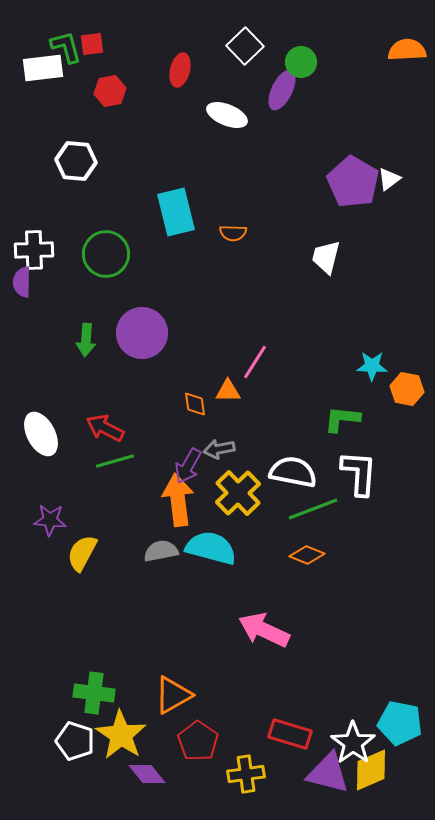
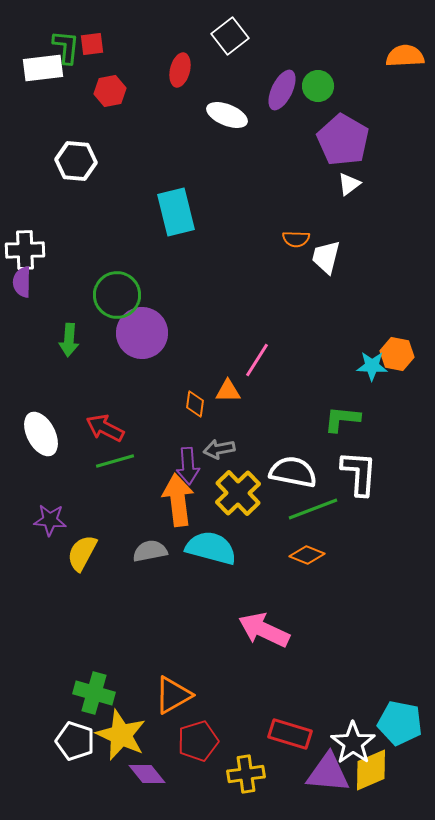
white square at (245, 46): moved 15 px left, 10 px up; rotated 6 degrees clockwise
green L-shape at (66, 47): rotated 21 degrees clockwise
orange semicircle at (407, 50): moved 2 px left, 6 px down
green circle at (301, 62): moved 17 px right, 24 px down
white triangle at (389, 179): moved 40 px left, 5 px down
purple pentagon at (353, 182): moved 10 px left, 42 px up
orange semicircle at (233, 233): moved 63 px right, 6 px down
white cross at (34, 250): moved 9 px left
green circle at (106, 254): moved 11 px right, 41 px down
green arrow at (86, 340): moved 17 px left
pink line at (255, 362): moved 2 px right, 2 px up
orange hexagon at (407, 389): moved 10 px left, 35 px up
orange diamond at (195, 404): rotated 16 degrees clockwise
purple arrow at (188, 466): rotated 33 degrees counterclockwise
gray semicircle at (161, 551): moved 11 px left
green cross at (94, 693): rotated 9 degrees clockwise
yellow star at (121, 735): rotated 9 degrees counterclockwise
red pentagon at (198, 741): rotated 21 degrees clockwise
purple triangle at (328, 773): rotated 9 degrees counterclockwise
